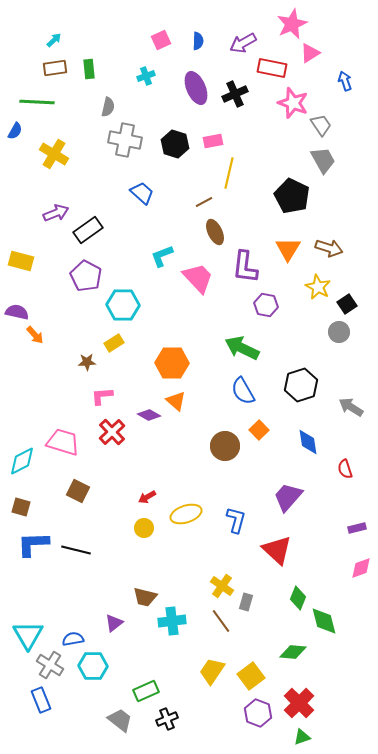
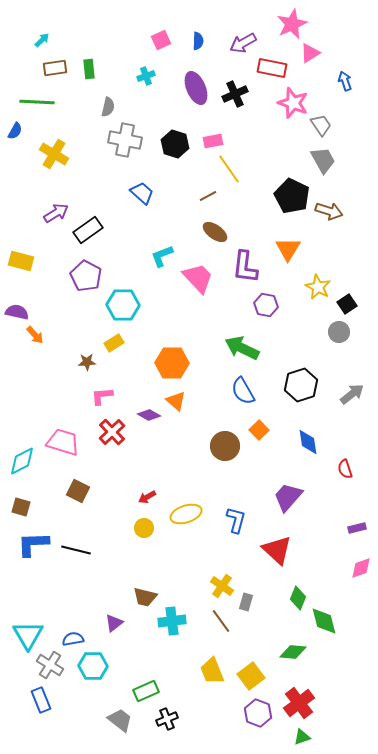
cyan arrow at (54, 40): moved 12 px left
yellow line at (229, 173): moved 4 px up; rotated 48 degrees counterclockwise
brown line at (204, 202): moved 4 px right, 6 px up
purple arrow at (56, 213): rotated 10 degrees counterclockwise
brown ellipse at (215, 232): rotated 30 degrees counterclockwise
brown arrow at (329, 248): moved 37 px up
gray arrow at (351, 407): moved 1 px right, 13 px up; rotated 110 degrees clockwise
yellow trapezoid at (212, 671): rotated 56 degrees counterclockwise
red cross at (299, 703): rotated 8 degrees clockwise
